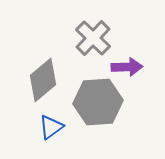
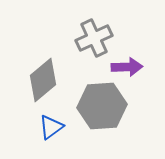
gray cross: moved 1 px right; rotated 21 degrees clockwise
gray hexagon: moved 4 px right, 4 px down
